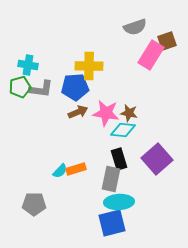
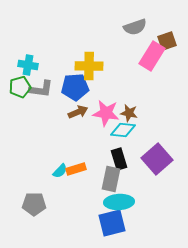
pink rectangle: moved 1 px right, 1 px down
